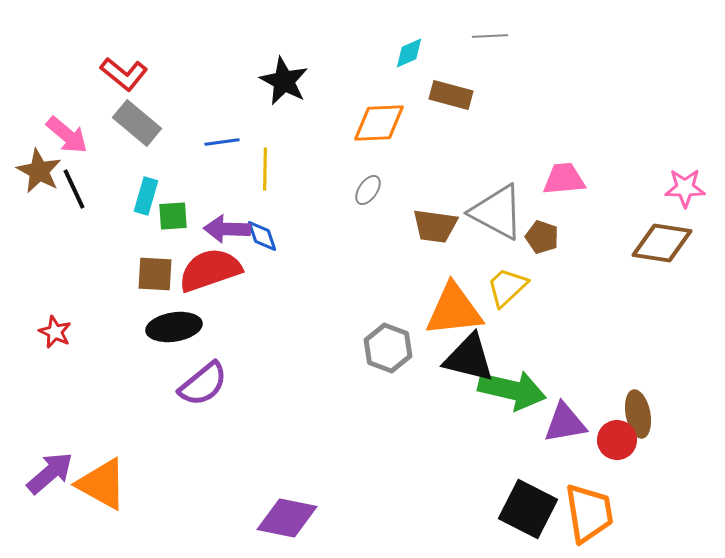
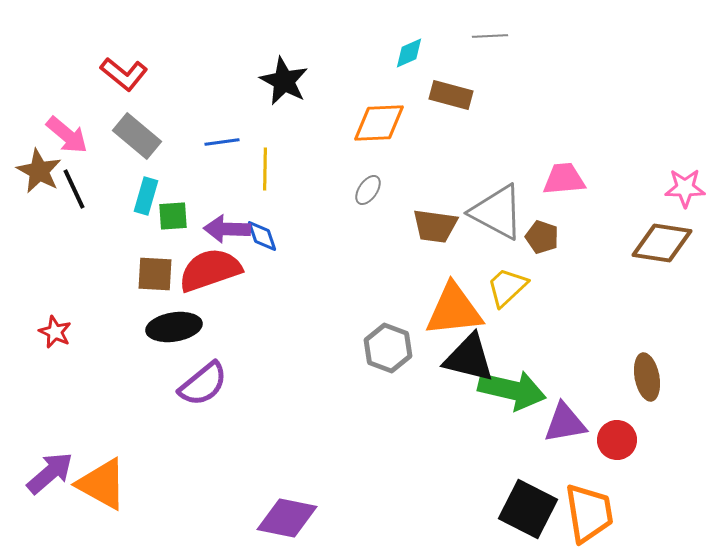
gray rectangle at (137, 123): moved 13 px down
brown ellipse at (638, 414): moved 9 px right, 37 px up
